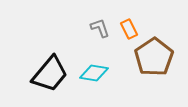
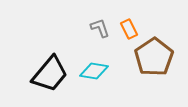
cyan diamond: moved 2 px up
